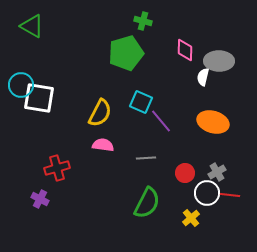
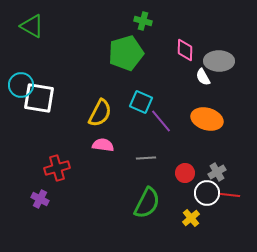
white semicircle: rotated 42 degrees counterclockwise
orange ellipse: moved 6 px left, 3 px up
